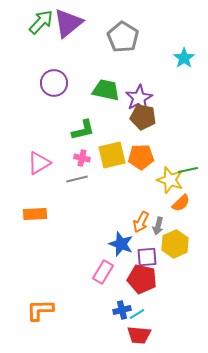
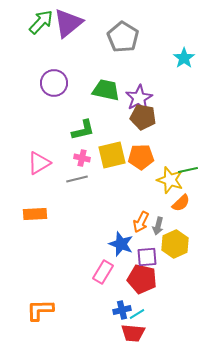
red trapezoid: moved 6 px left, 2 px up
